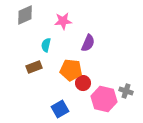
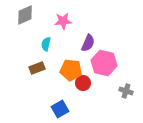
cyan semicircle: moved 1 px up
brown rectangle: moved 3 px right, 1 px down
pink hexagon: moved 36 px up
